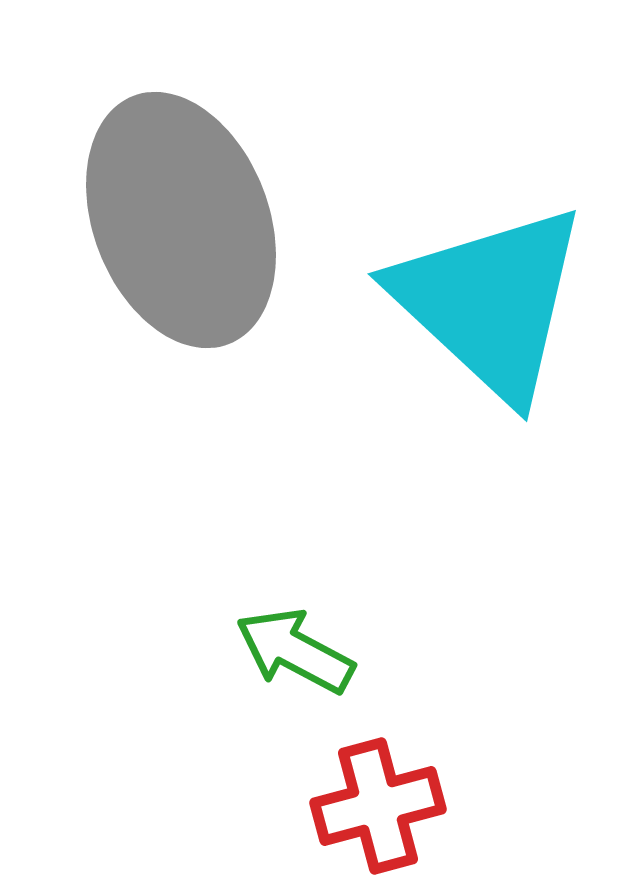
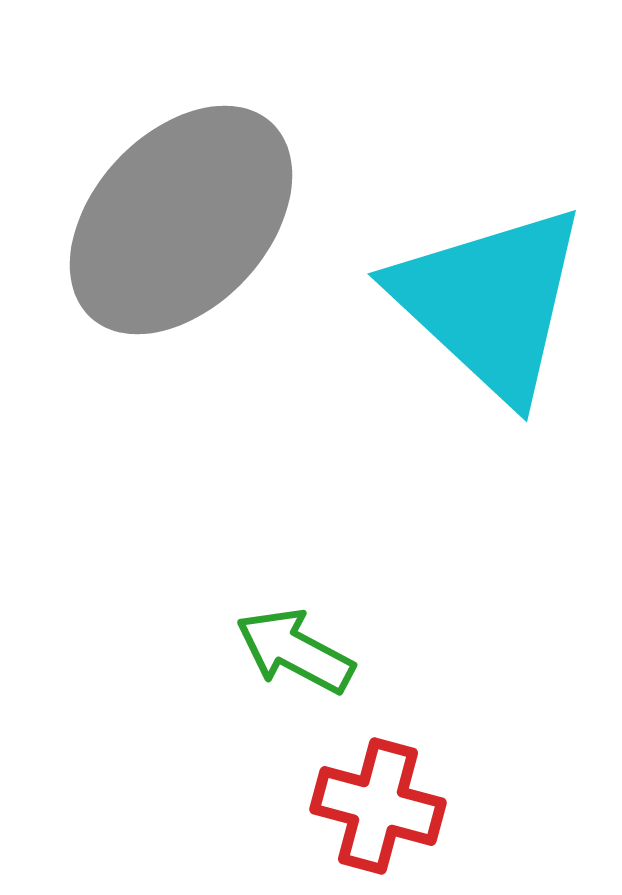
gray ellipse: rotated 64 degrees clockwise
red cross: rotated 30 degrees clockwise
